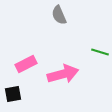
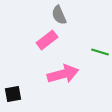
pink rectangle: moved 21 px right, 24 px up; rotated 10 degrees counterclockwise
